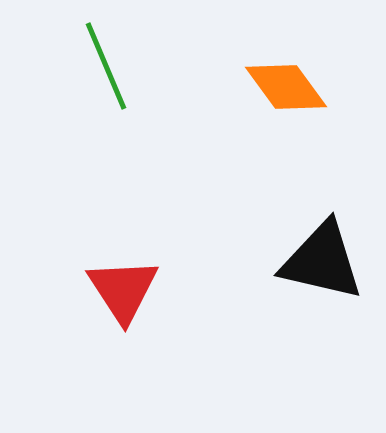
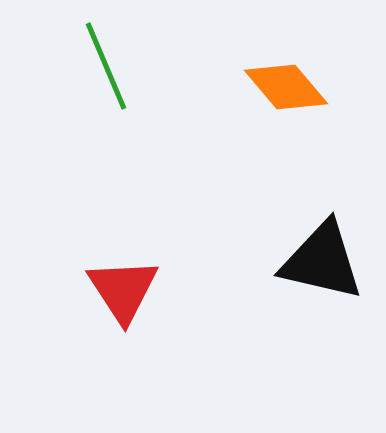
orange diamond: rotated 4 degrees counterclockwise
